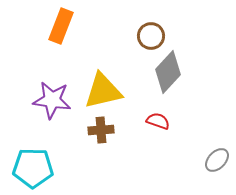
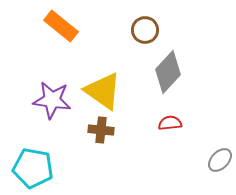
orange rectangle: rotated 72 degrees counterclockwise
brown circle: moved 6 px left, 6 px up
yellow triangle: rotated 48 degrees clockwise
red semicircle: moved 12 px right, 2 px down; rotated 25 degrees counterclockwise
brown cross: rotated 10 degrees clockwise
gray ellipse: moved 3 px right
cyan pentagon: rotated 9 degrees clockwise
